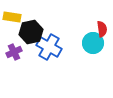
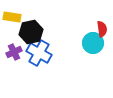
blue cross: moved 10 px left, 6 px down
